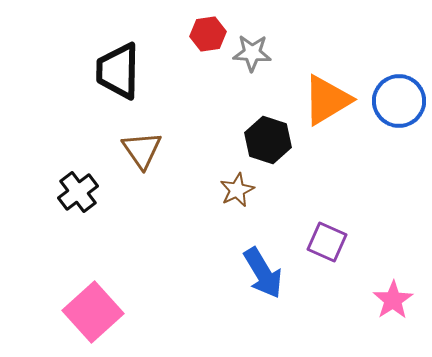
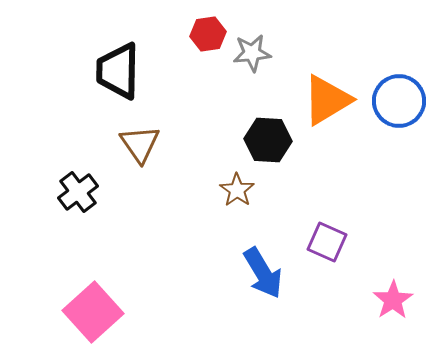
gray star: rotated 9 degrees counterclockwise
black hexagon: rotated 15 degrees counterclockwise
brown triangle: moved 2 px left, 6 px up
brown star: rotated 12 degrees counterclockwise
